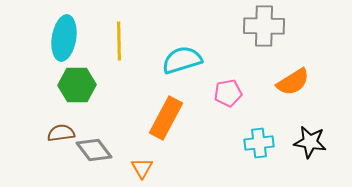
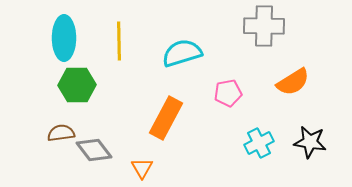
cyan ellipse: rotated 9 degrees counterclockwise
cyan semicircle: moved 7 px up
cyan cross: rotated 20 degrees counterclockwise
